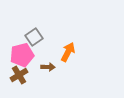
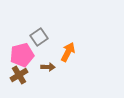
gray square: moved 5 px right
